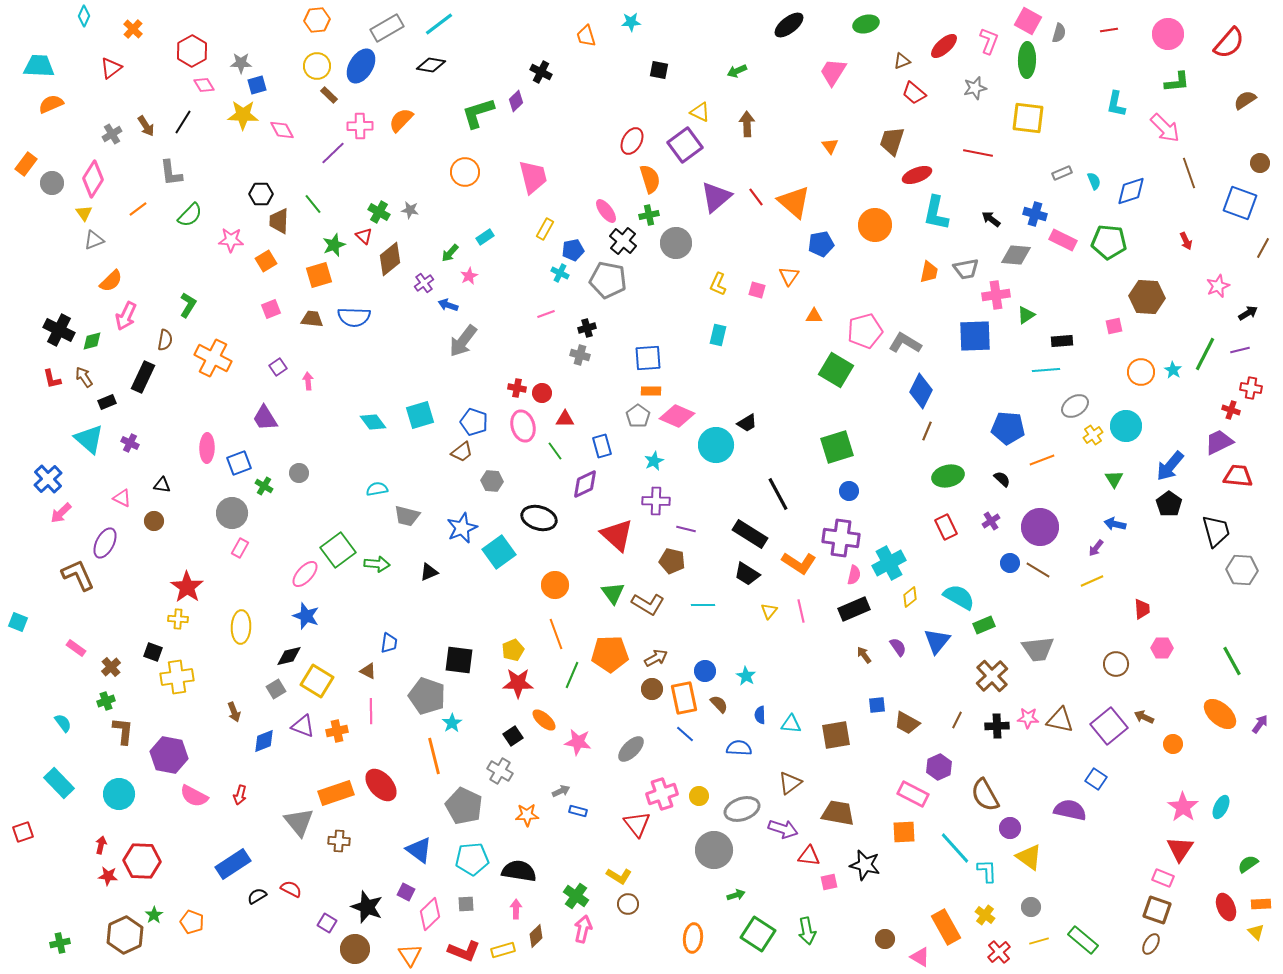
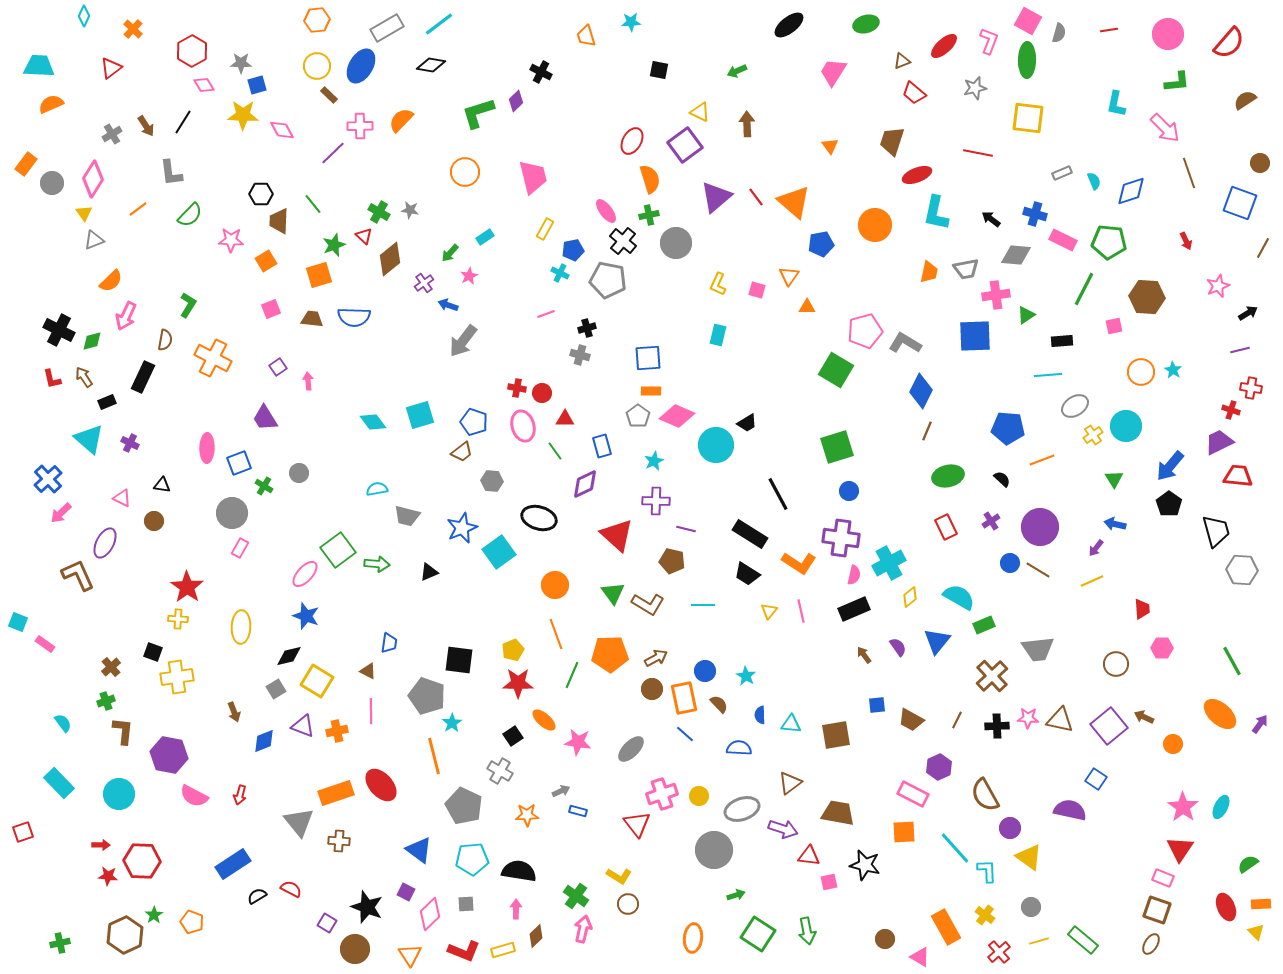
orange triangle at (814, 316): moved 7 px left, 9 px up
green line at (1205, 354): moved 121 px left, 65 px up
cyan line at (1046, 370): moved 2 px right, 5 px down
pink rectangle at (76, 648): moved 31 px left, 4 px up
brown trapezoid at (907, 723): moved 4 px right, 3 px up
red arrow at (101, 845): rotated 78 degrees clockwise
